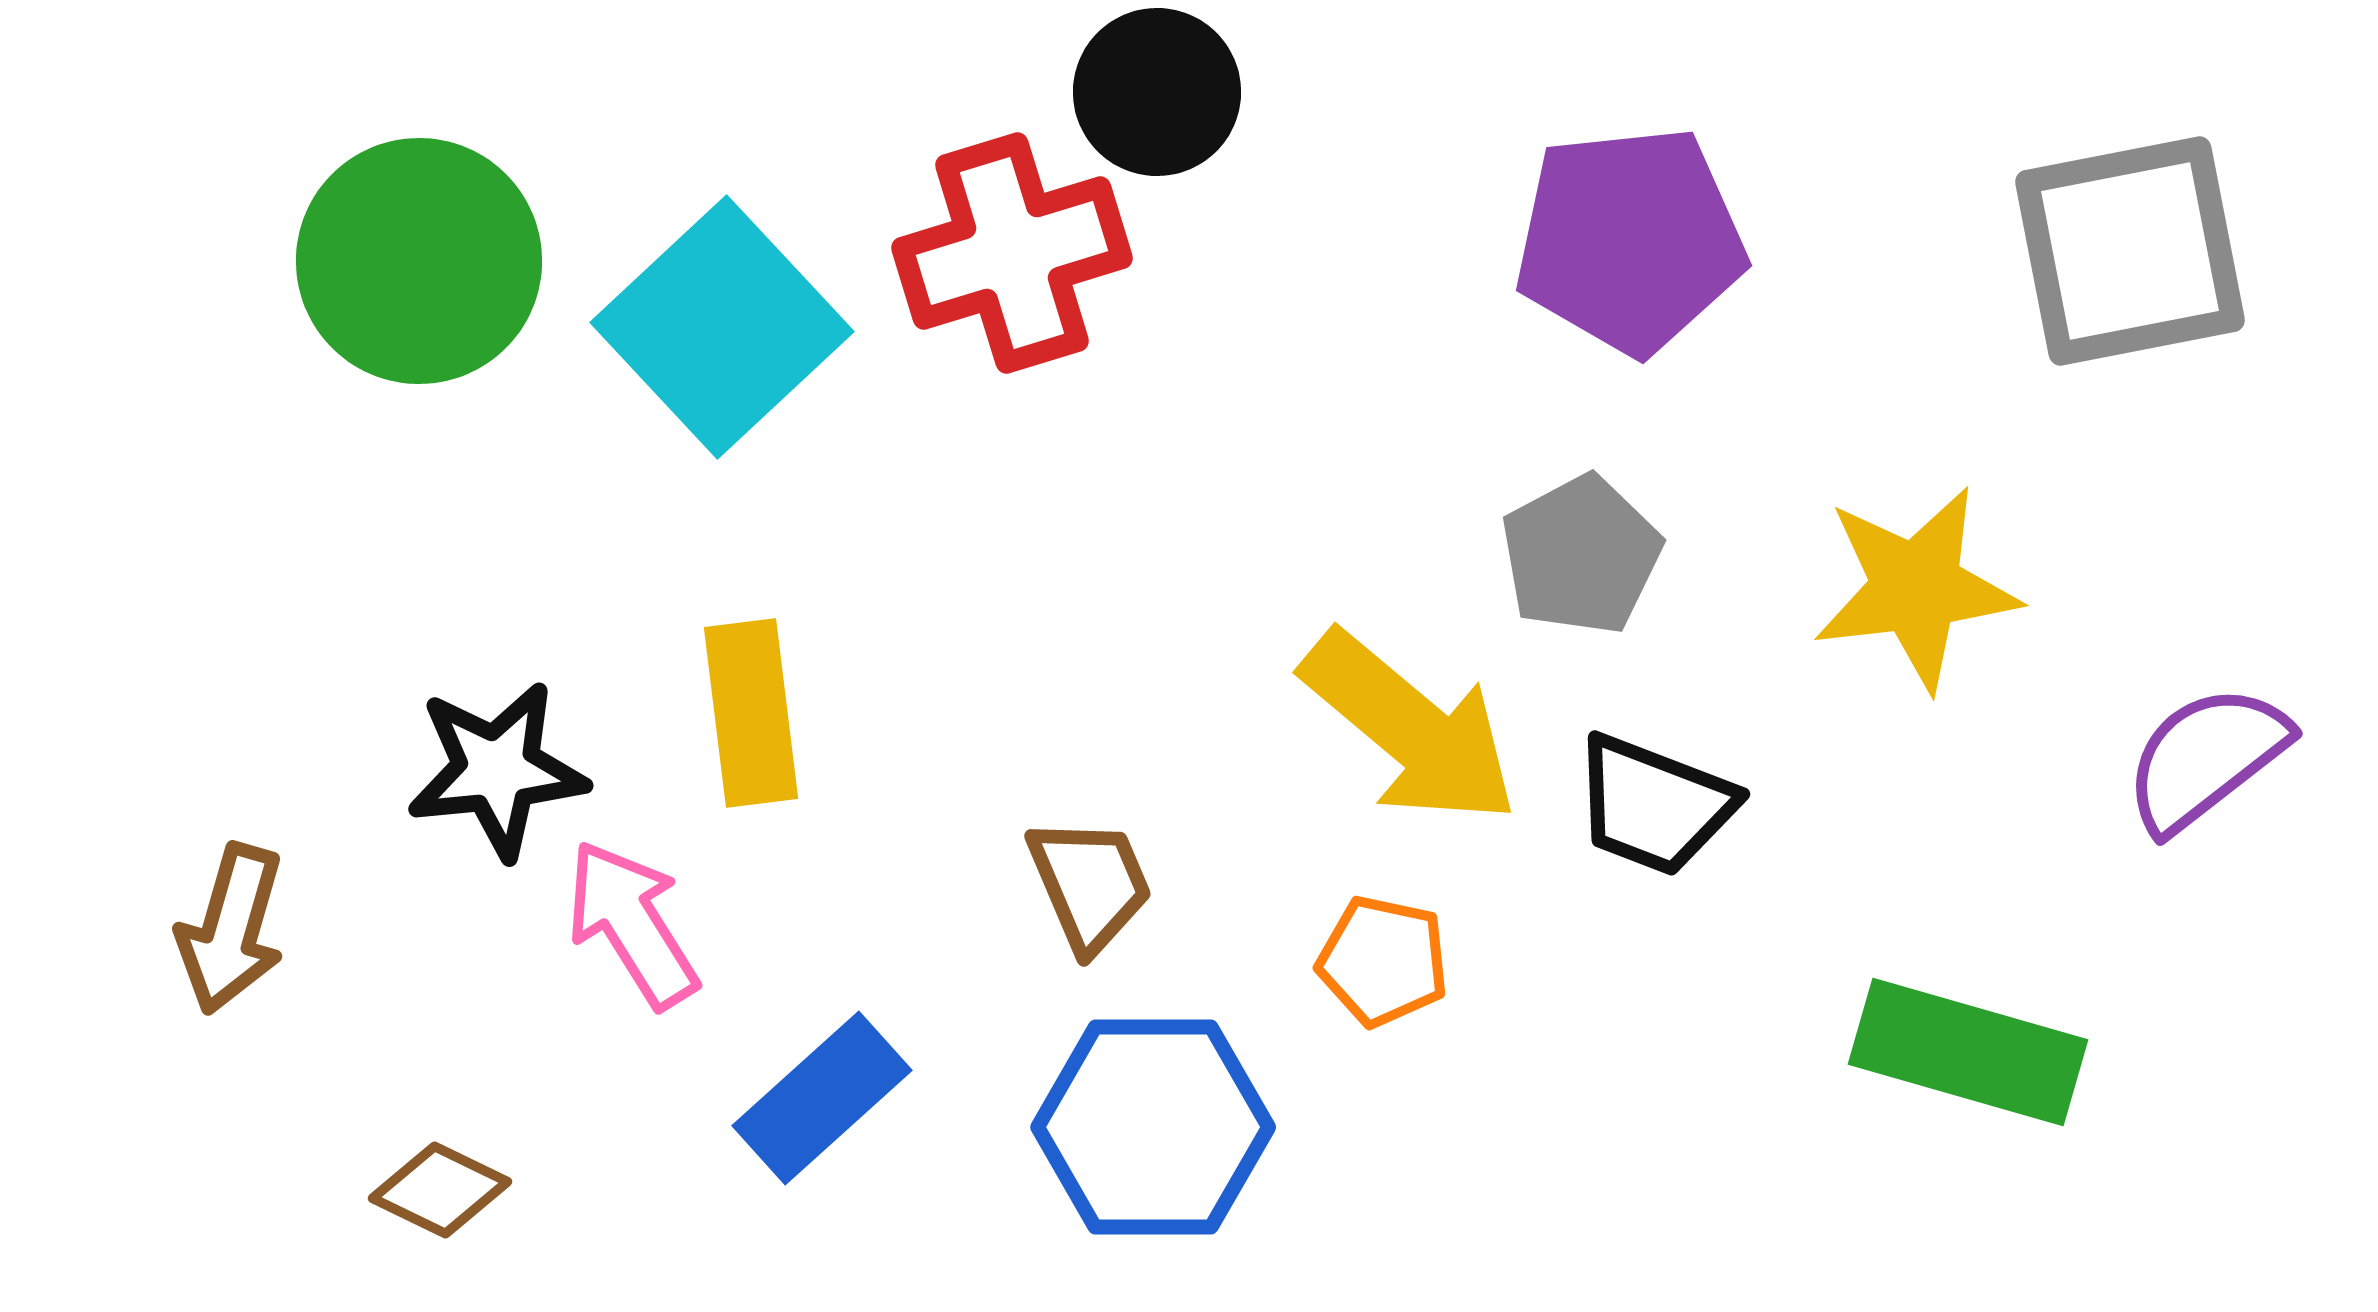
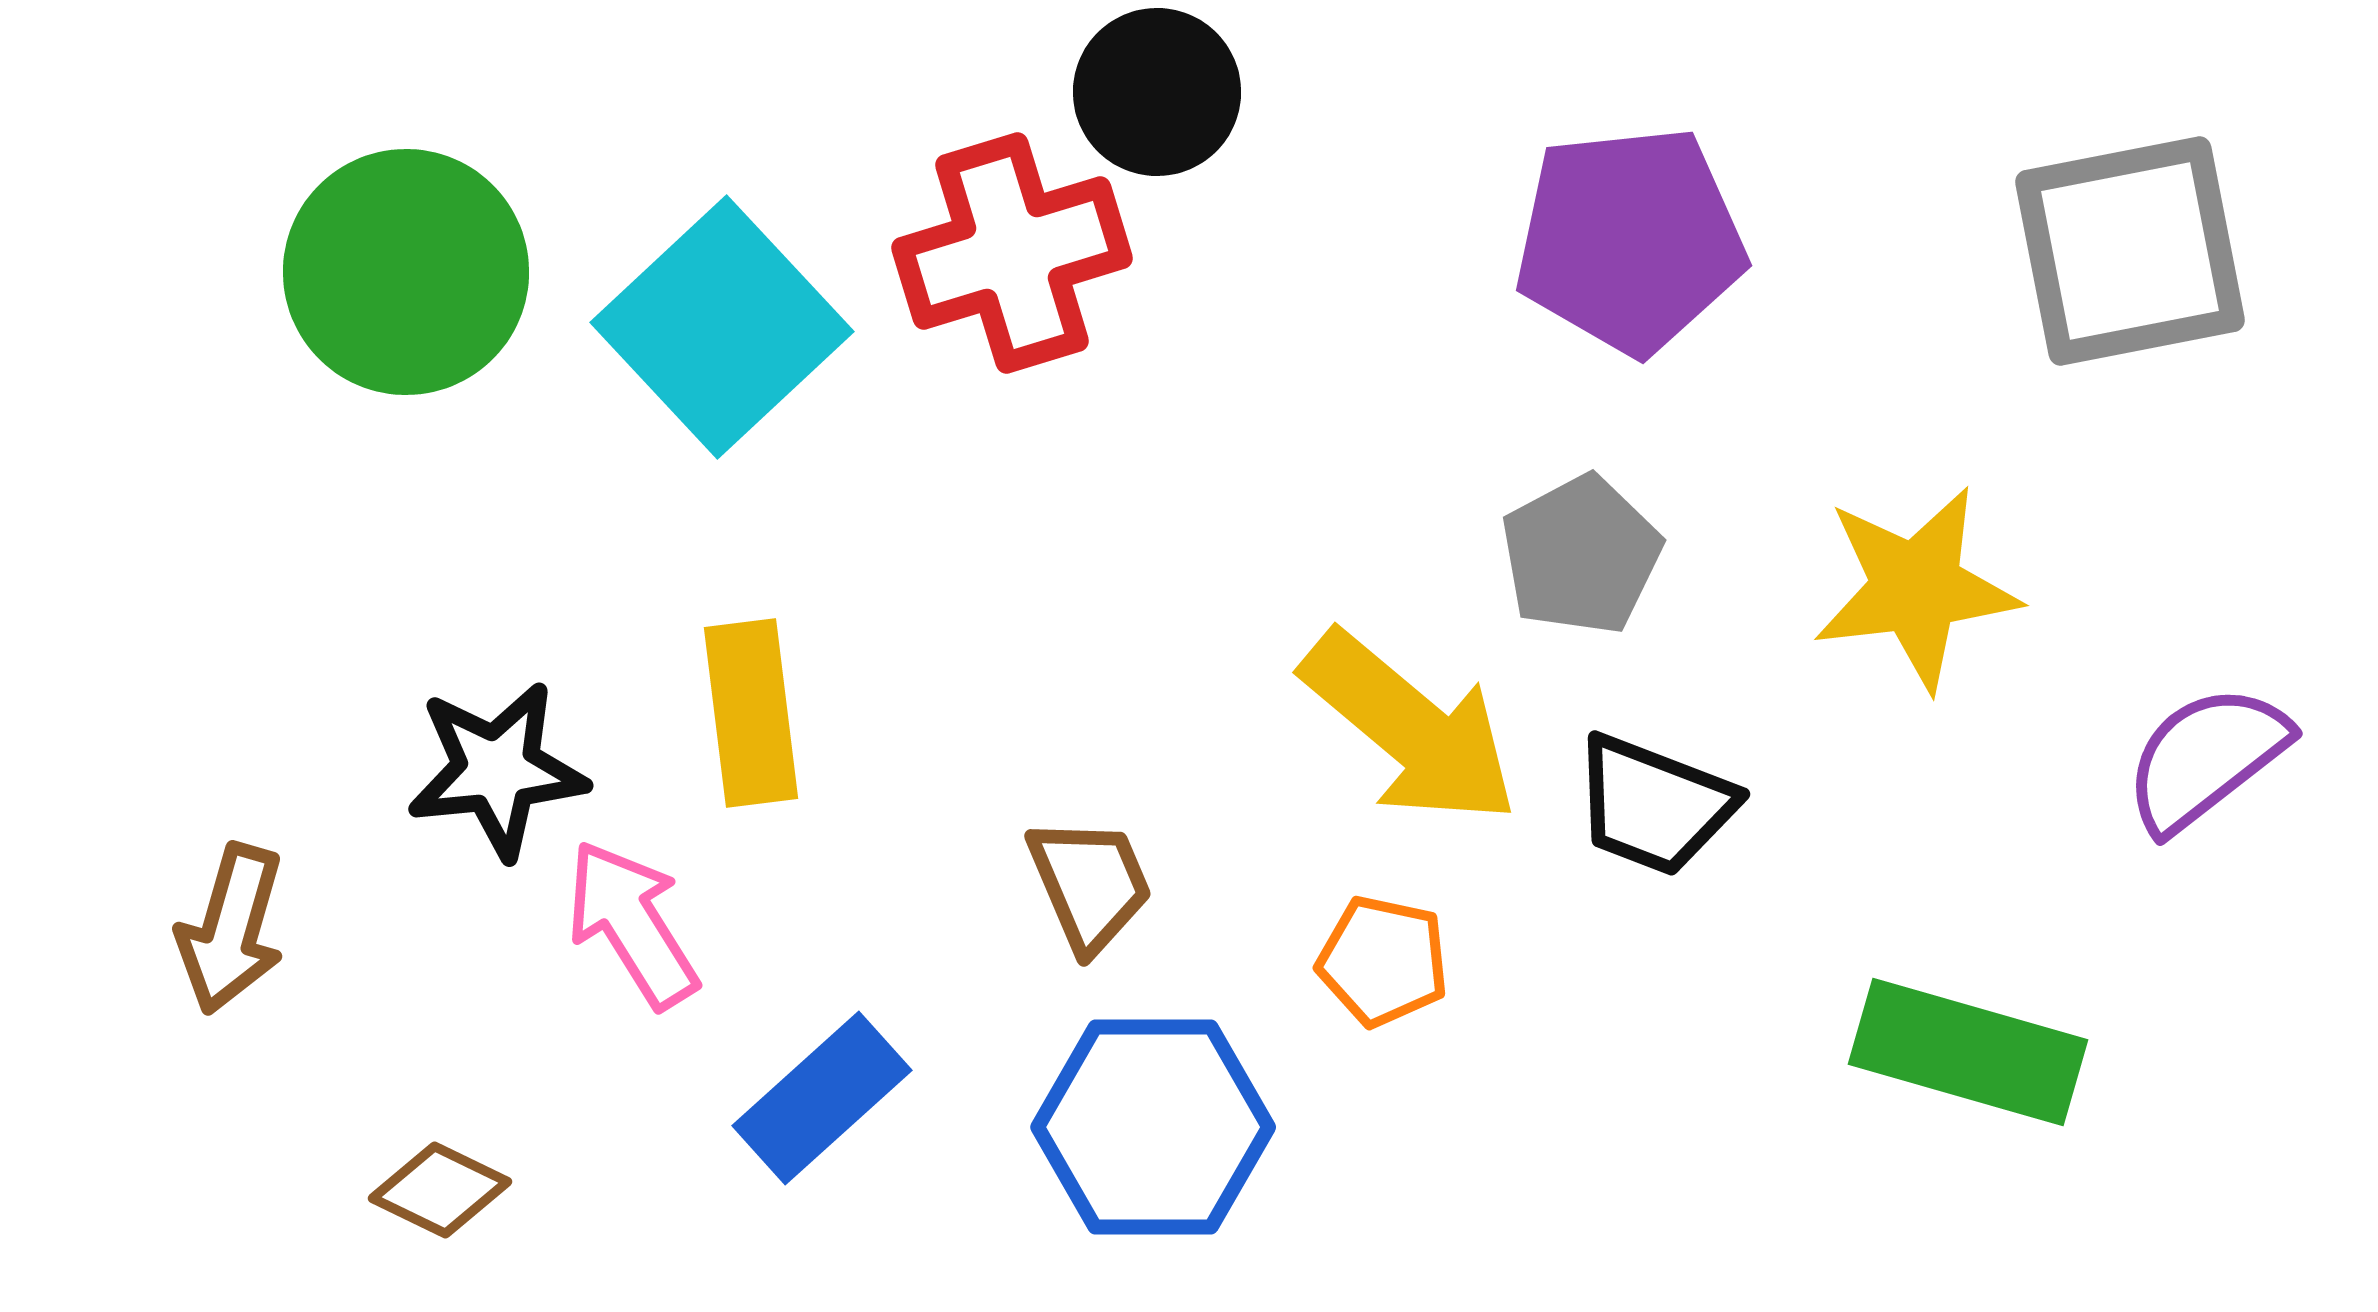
green circle: moved 13 px left, 11 px down
